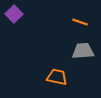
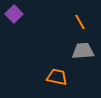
orange line: rotated 42 degrees clockwise
